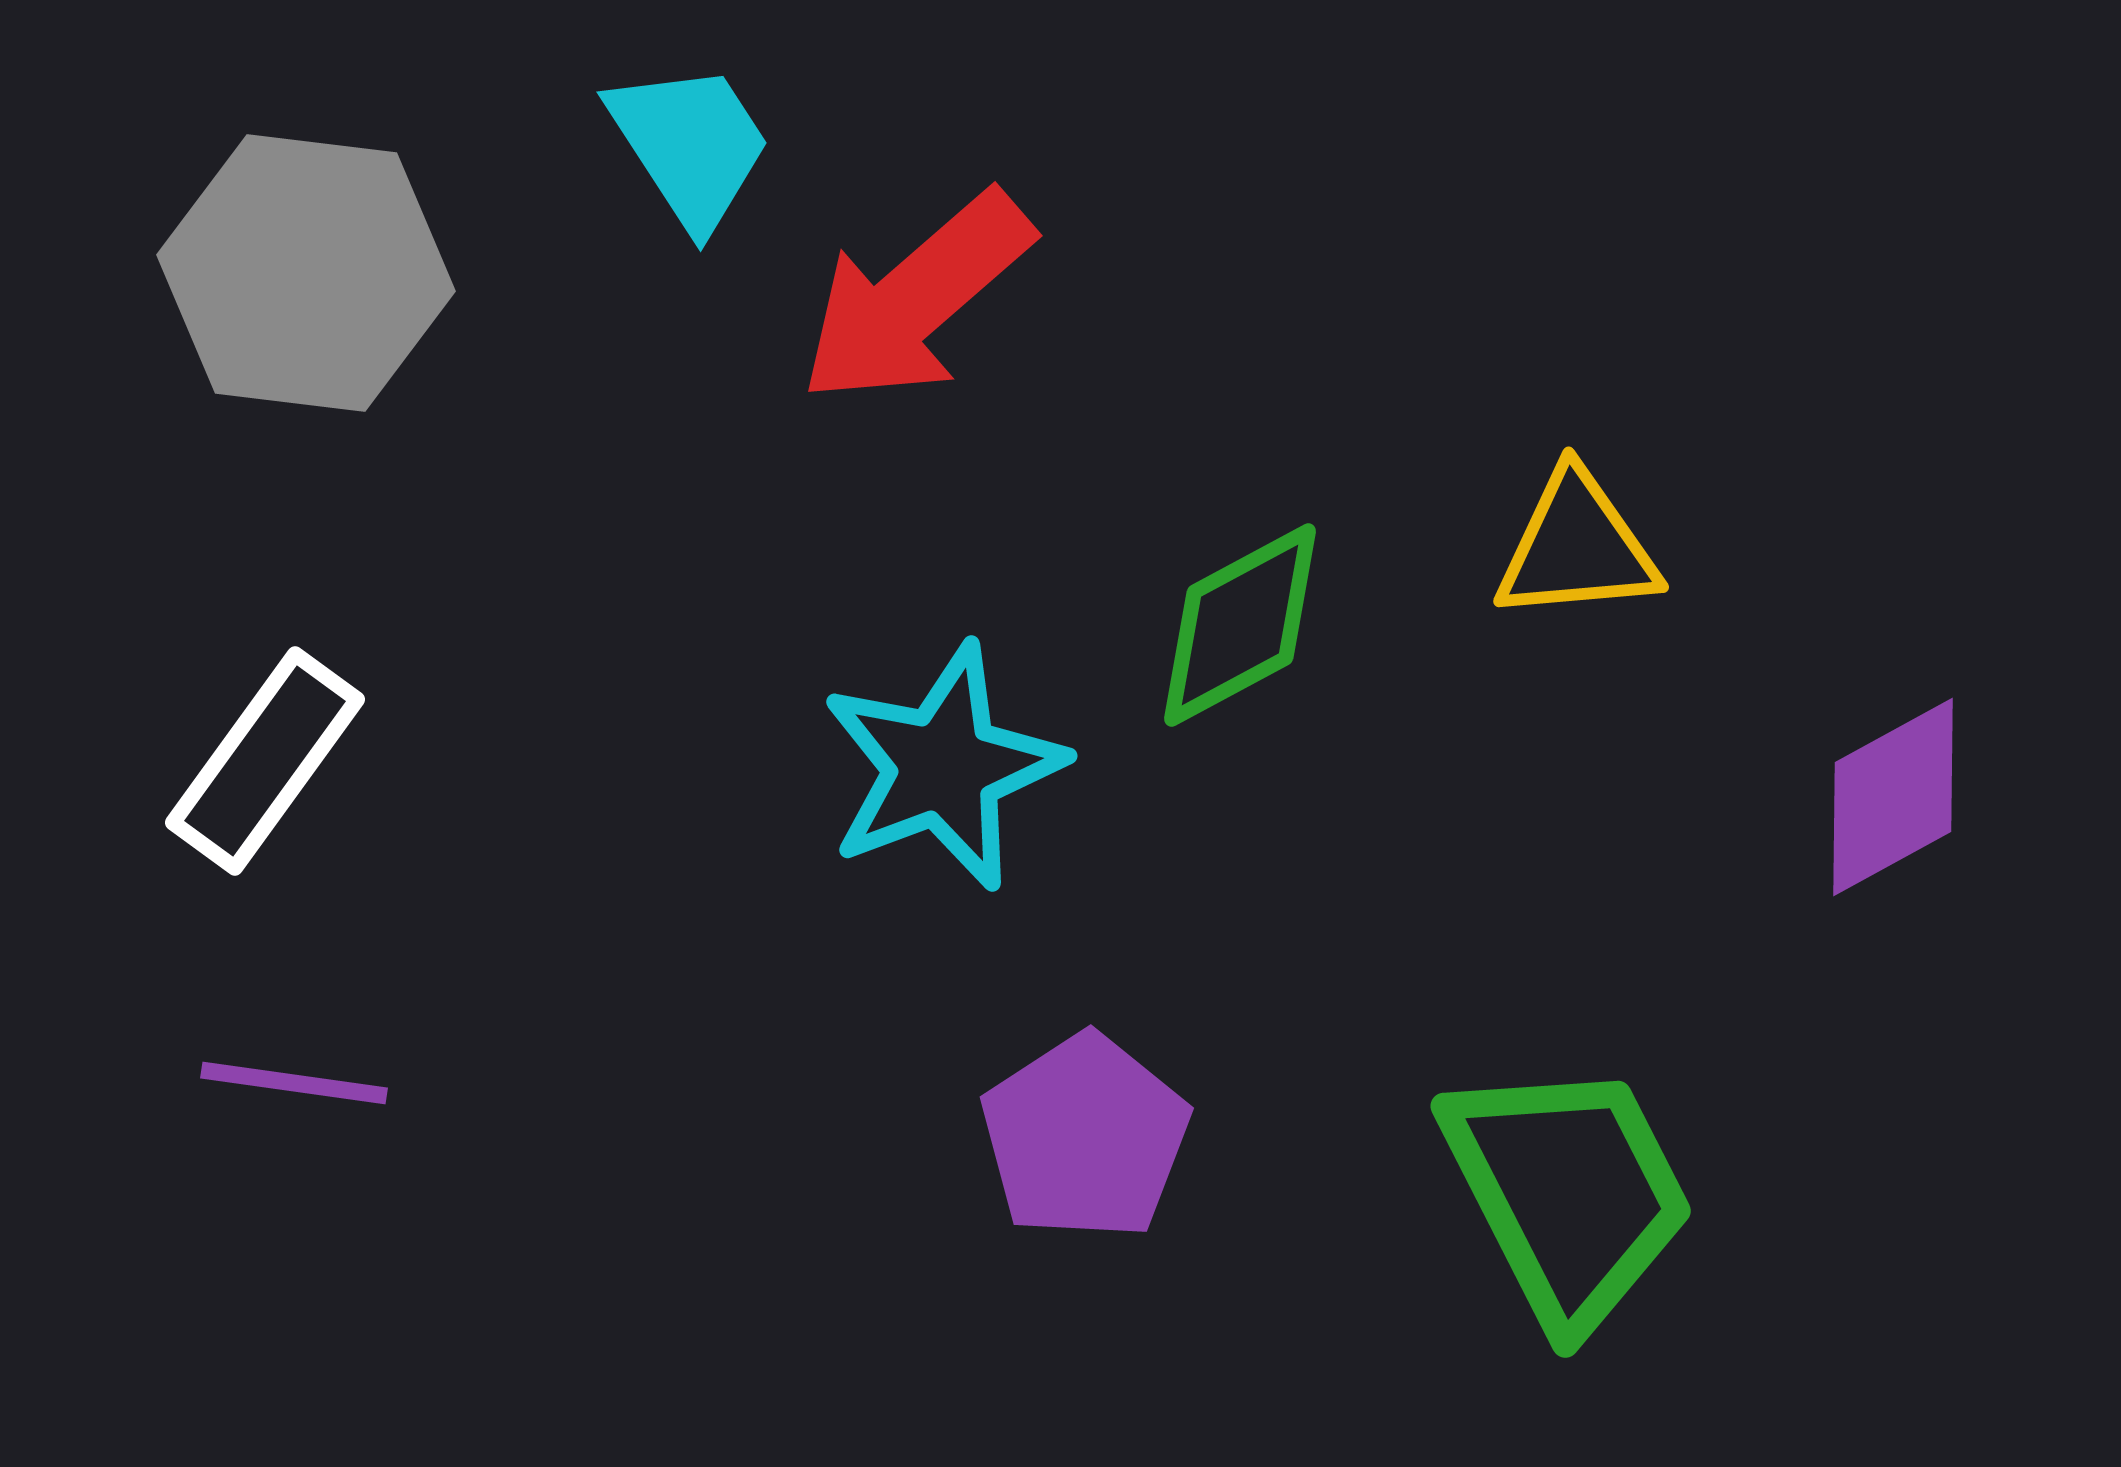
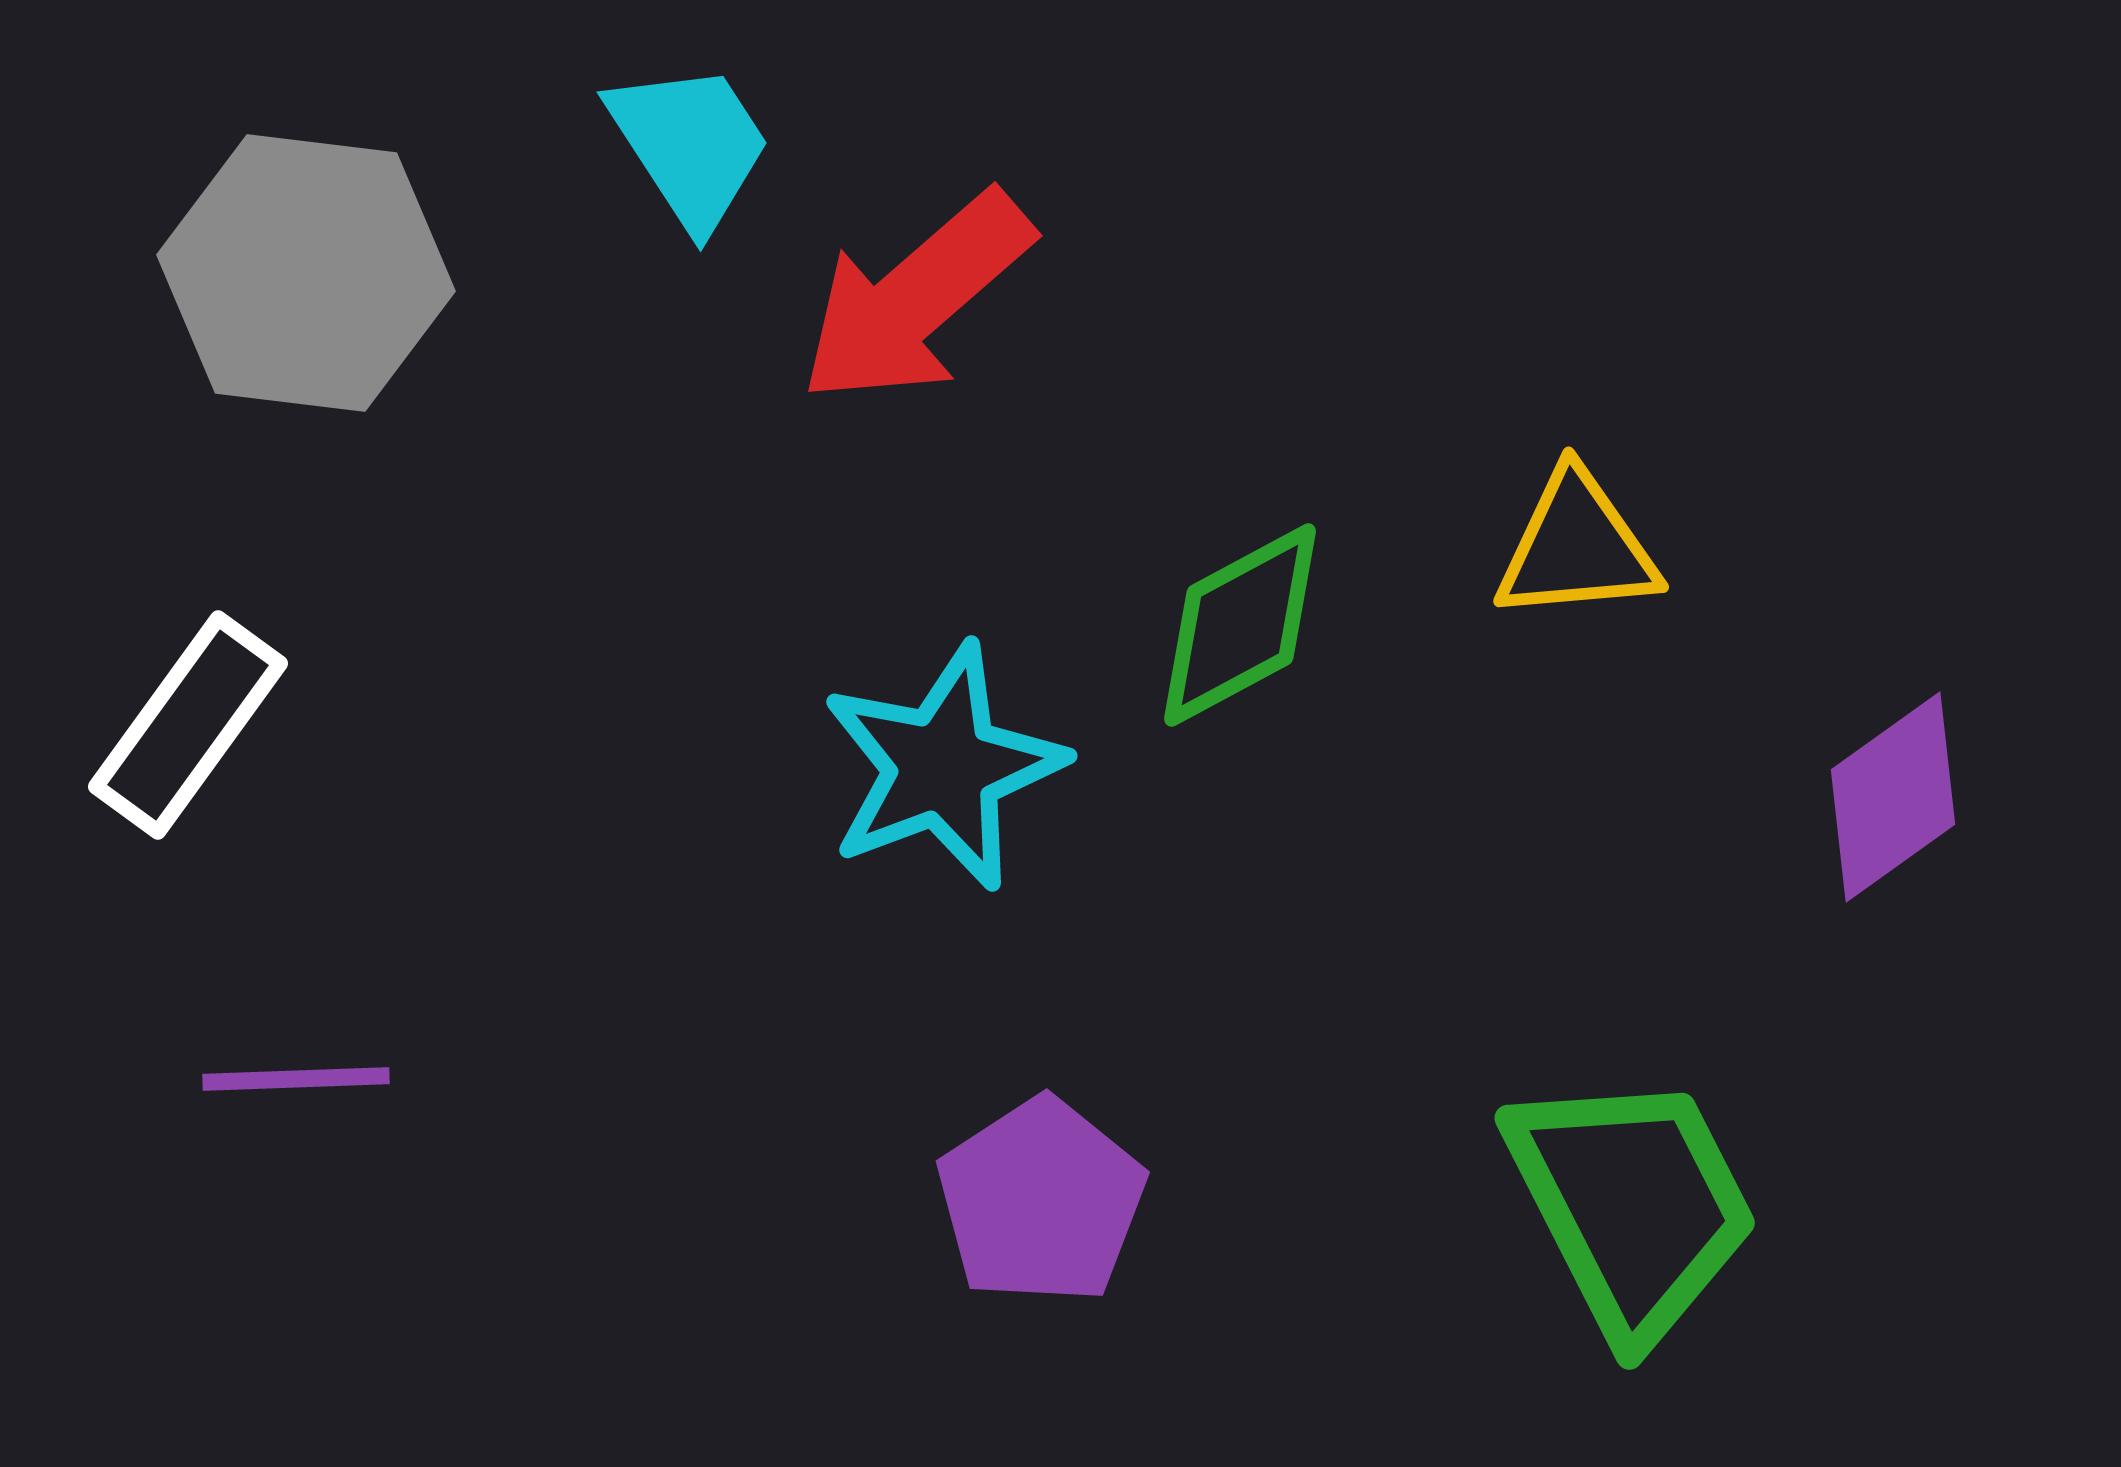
white rectangle: moved 77 px left, 36 px up
purple diamond: rotated 7 degrees counterclockwise
purple line: moved 2 px right, 4 px up; rotated 10 degrees counterclockwise
purple pentagon: moved 44 px left, 64 px down
green trapezoid: moved 64 px right, 12 px down
